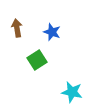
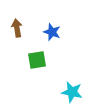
green square: rotated 24 degrees clockwise
